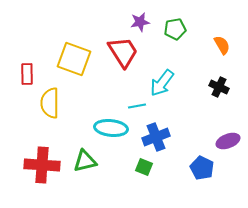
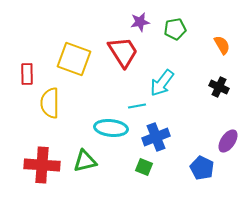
purple ellipse: rotated 35 degrees counterclockwise
